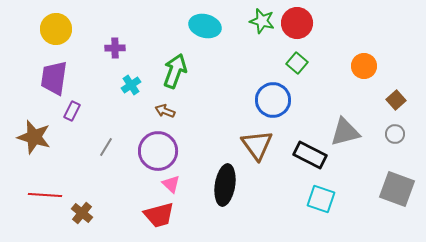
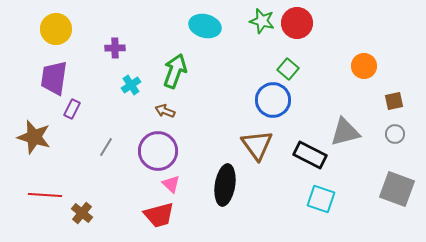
green square: moved 9 px left, 6 px down
brown square: moved 2 px left, 1 px down; rotated 30 degrees clockwise
purple rectangle: moved 2 px up
